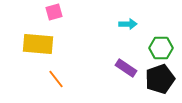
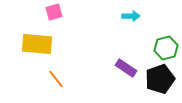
cyan arrow: moved 3 px right, 8 px up
yellow rectangle: moved 1 px left
green hexagon: moved 5 px right; rotated 15 degrees counterclockwise
